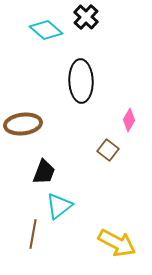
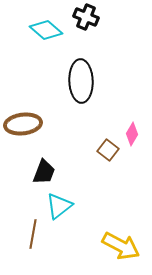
black cross: rotated 20 degrees counterclockwise
pink diamond: moved 3 px right, 14 px down
yellow arrow: moved 4 px right, 3 px down
